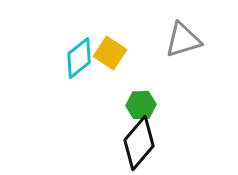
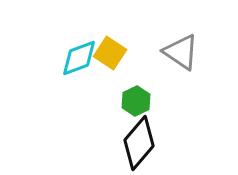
gray triangle: moved 2 px left, 12 px down; rotated 51 degrees clockwise
cyan diamond: rotated 18 degrees clockwise
green hexagon: moved 5 px left, 4 px up; rotated 24 degrees counterclockwise
